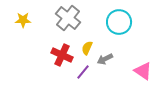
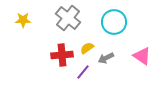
cyan circle: moved 5 px left
yellow semicircle: rotated 32 degrees clockwise
red cross: rotated 30 degrees counterclockwise
gray arrow: moved 1 px right, 1 px up
pink triangle: moved 1 px left, 15 px up
